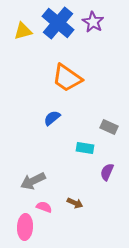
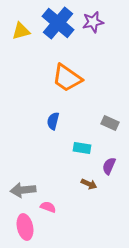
purple star: rotated 30 degrees clockwise
yellow triangle: moved 2 px left
blue semicircle: moved 1 px right, 3 px down; rotated 36 degrees counterclockwise
gray rectangle: moved 1 px right, 4 px up
cyan rectangle: moved 3 px left
purple semicircle: moved 2 px right, 6 px up
gray arrow: moved 10 px left, 9 px down; rotated 20 degrees clockwise
brown arrow: moved 14 px right, 19 px up
pink semicircle: moved 4 px right
pink ellipse: rotated 15 degrees counterclockwise
